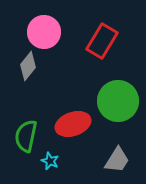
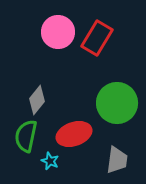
pink circle: moved 14 px right
red rectangle: moved 5 px left, 3 px up
gray diamond: moved 9 px right, 34 px down
green circle: moved 1 px left, 2 px down
red ellipse: moved 1 px right, 10 px down
gray trapezoid: rotated 24 degrees counterclockwise
